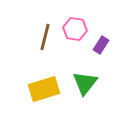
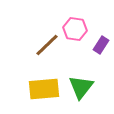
brown line: moved 2 px right, 8 px down; rotated 32 degrees clockwise
green triangle: moved 4 px left, 4 px down
yellow rectangle: rotated 12 degrees clockwise
